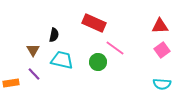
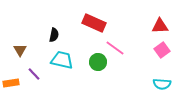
brown triangle: moved 13 px left
